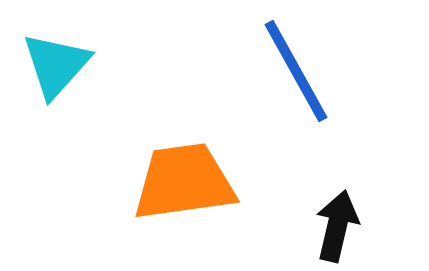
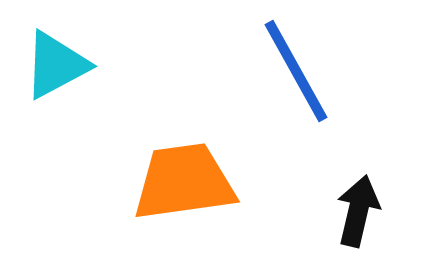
cyan triangle: rotated 20 degrees clockwise
black arrow: moved 21 px right, 15 px up
